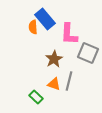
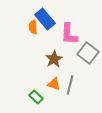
gray square: rotated 15 degrees clockwise
gray line: moved 1 px right, 4 px down
